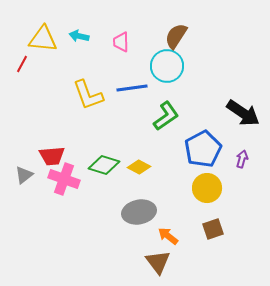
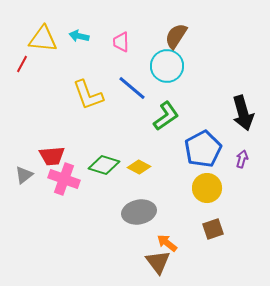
blue line: rotated 48 degrees clockwise
black arrow: rotated 40 degrees clockwise
orange arrow: moved 1 px left, 7 px down
